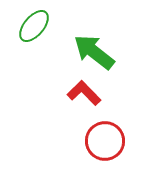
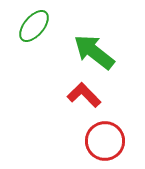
red L-shape: moved 2 px down
